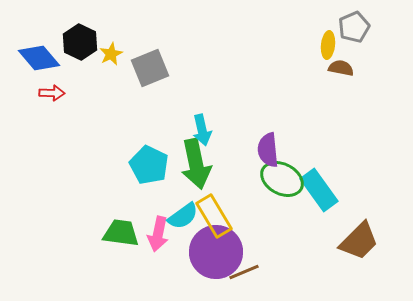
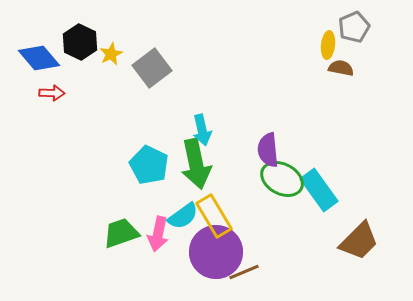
gray square: moved 2 px right; rotated 15 degrees counterclockwise
green trapezoid: rotated 27 degrees counterclockwise
